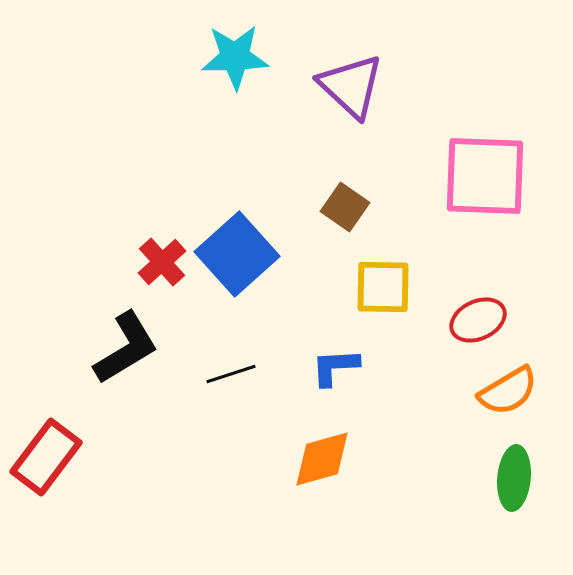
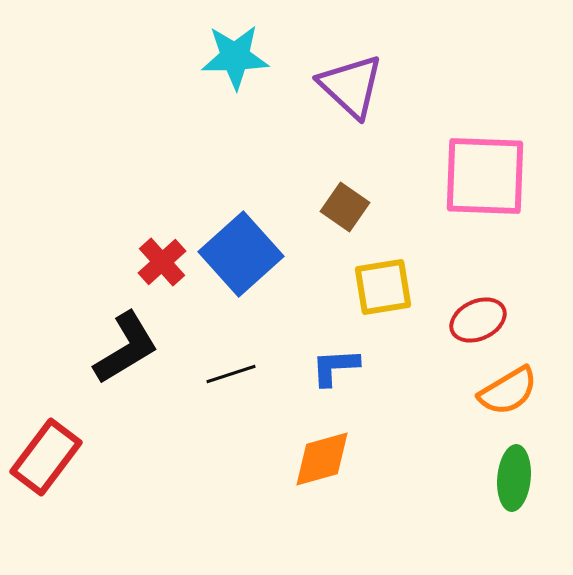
blue square: moved 4 px right
yellow square: rotated 10 degrees counterclockwise
